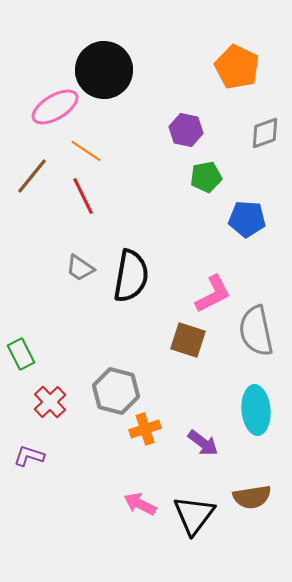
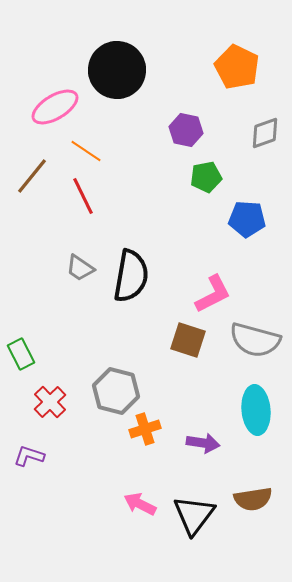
black circle: moved 13 px right
gray semicircle: moved 1 px left, 9 px down; rotated 63 degrees counterclockwise
purple arrow: rotated 28 degrees counterclockwise
brown semicircle: moved 1 px right, 2 px down
